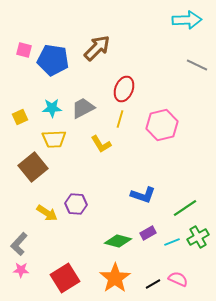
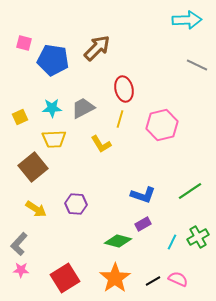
pink square: moved 7 px up
red ellipse: rotated 35 degrees counterclockwise
green line: moved 5 px right, 17 px up
yellow arrow: moved 11 px left, 4 px up
purple rectangle: moved 5 px left, 9 px up
cyan line: rotated 42 degrees counterclockwise
black line: moved 3 px up
